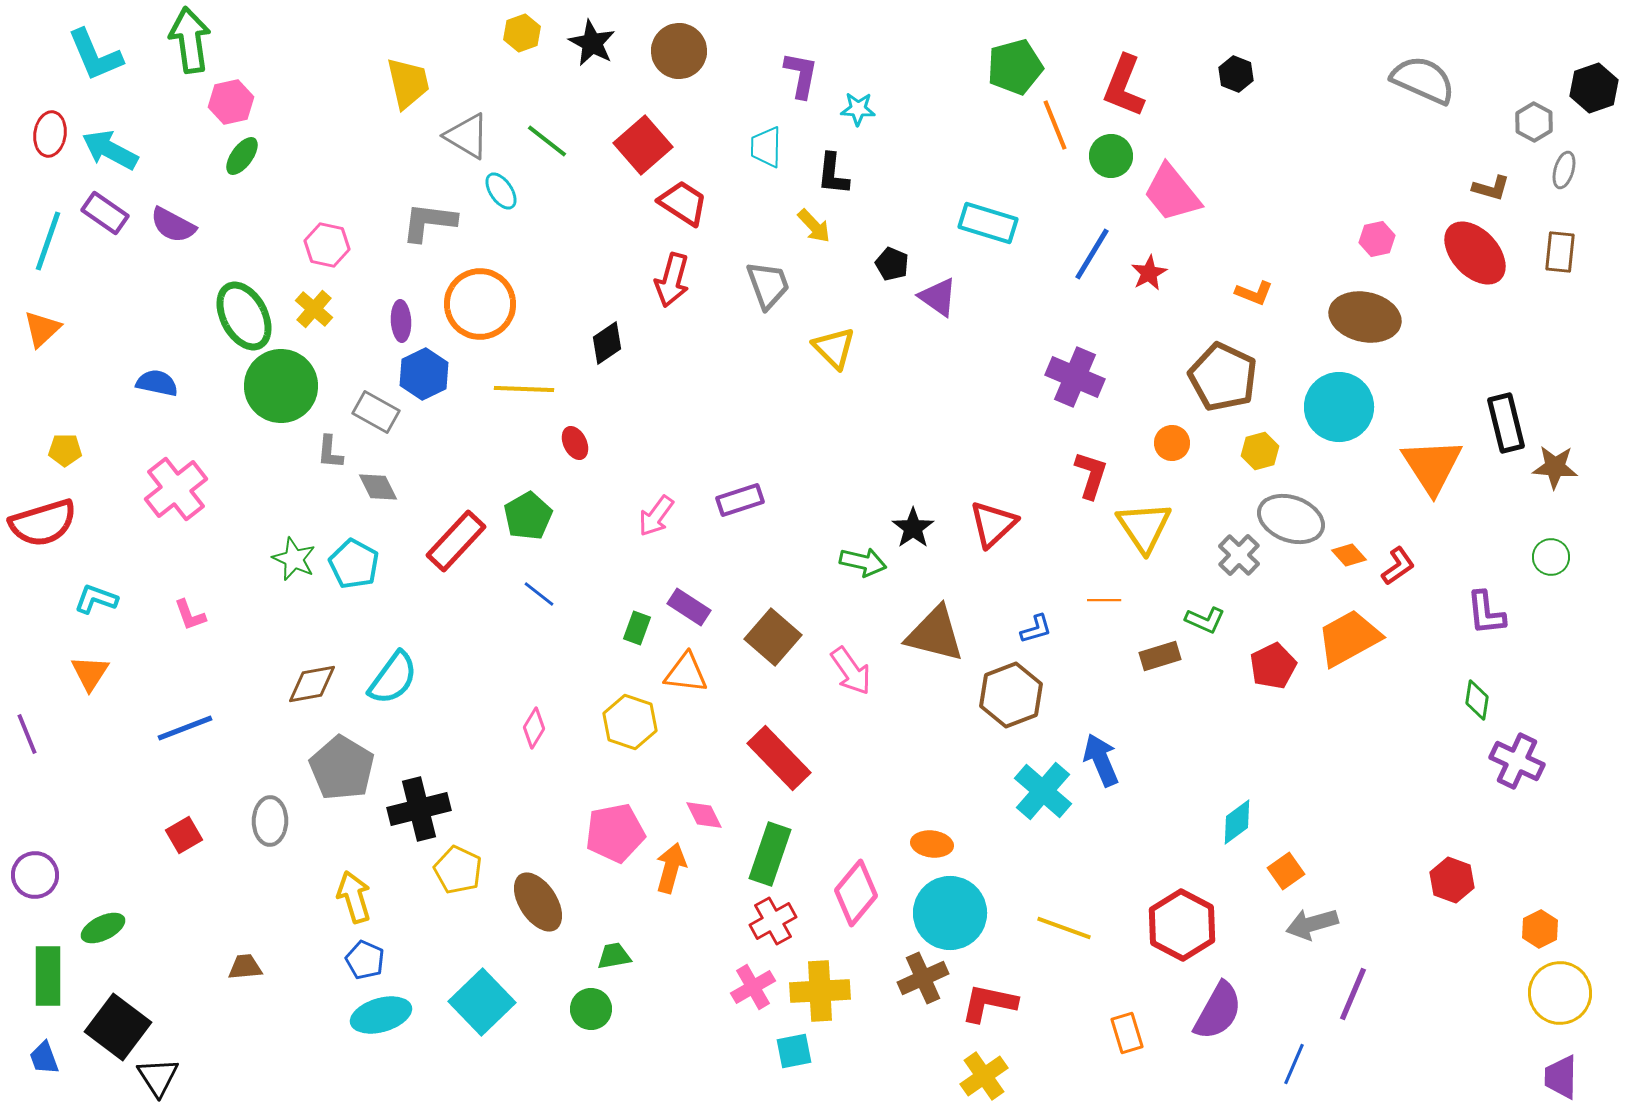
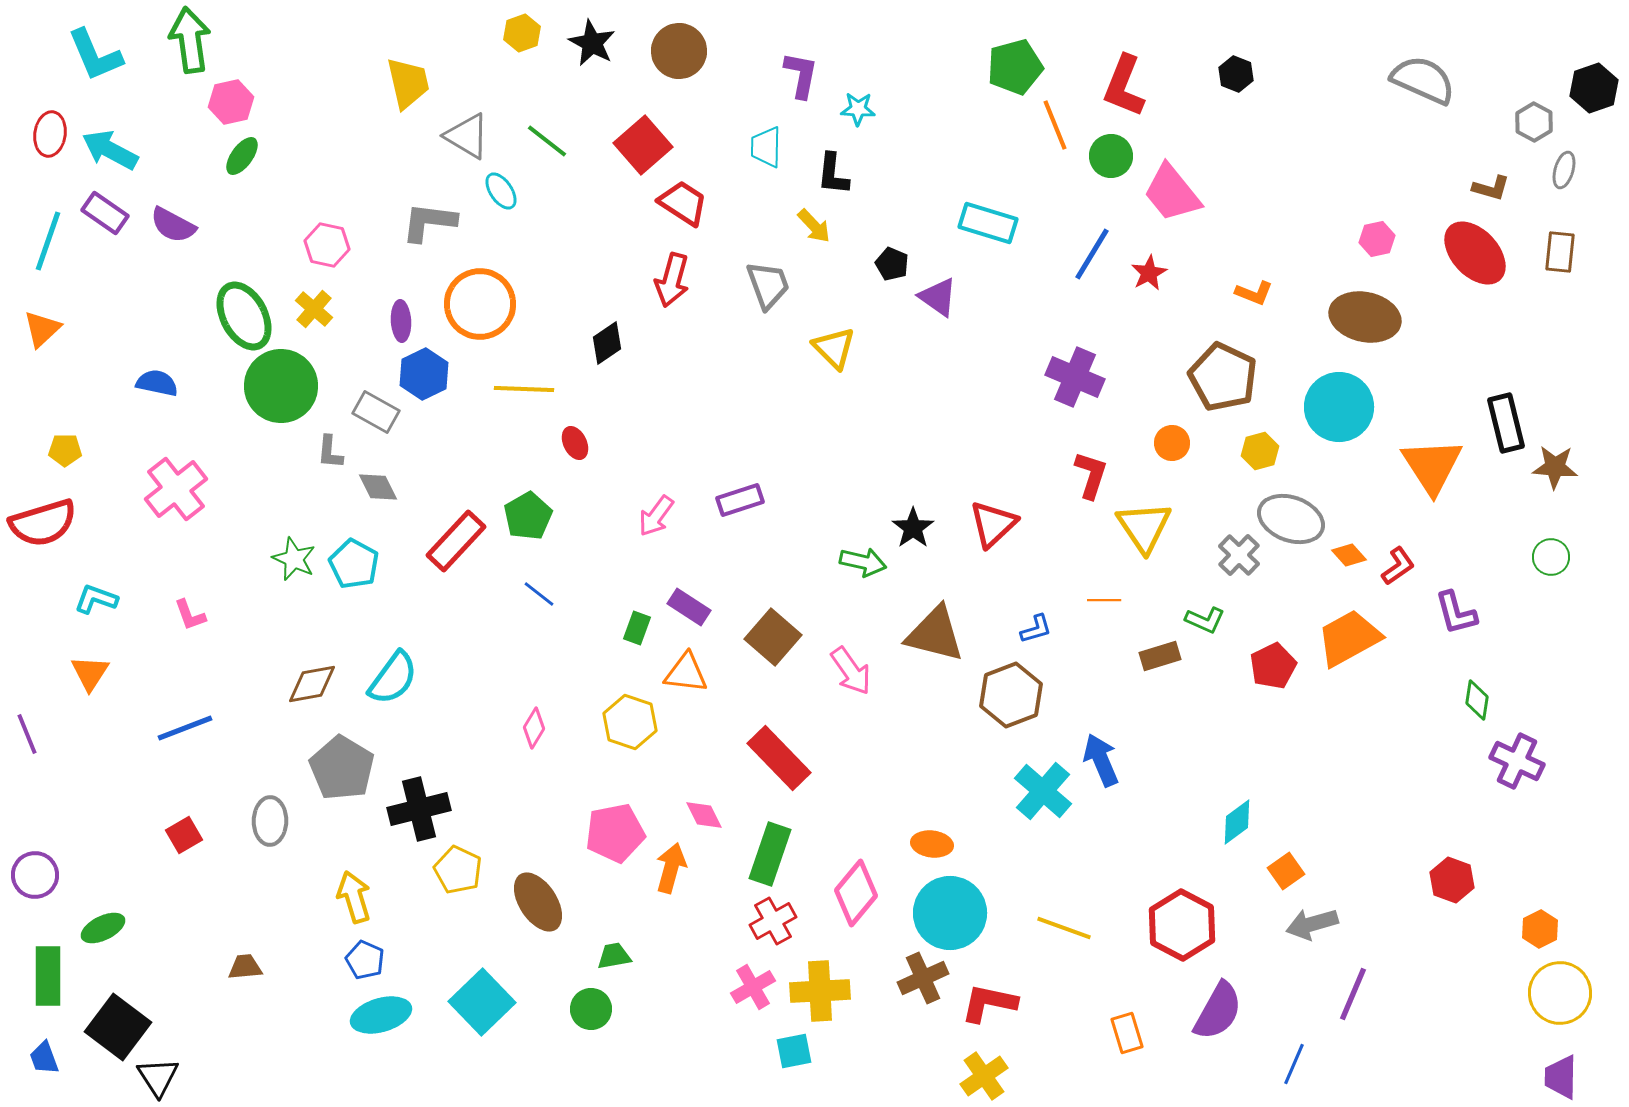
purple L-shape at (1486, 613): moved 30 px left; rotated 9 degrees counterclockwise
